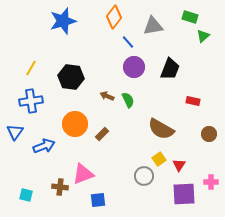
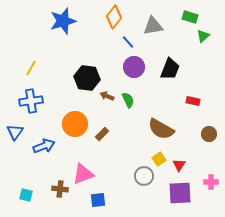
black hexagon: moved 16 px right, 1 px down
brown cross: moved 2 px down
purple square: moved 4 px left, 1 px up
